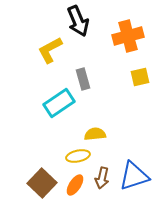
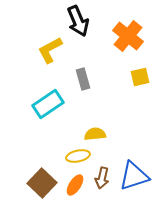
orange cross: rotated 36 degrees counterclockwise
cyan rectangle: moved 11 px left, 1 px down
